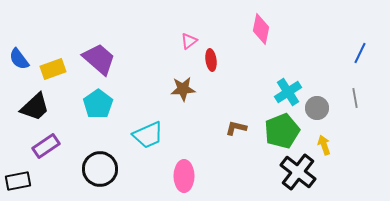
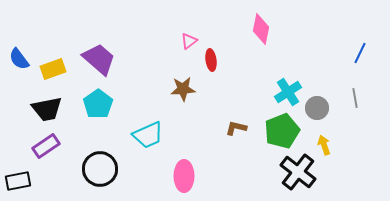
black trapezoid: moved 12 px right, 2 px down; rotated 32 degrees clockwise
